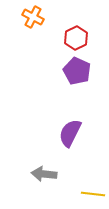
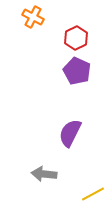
yellow line: rotated 35 degrees counterclockwise
